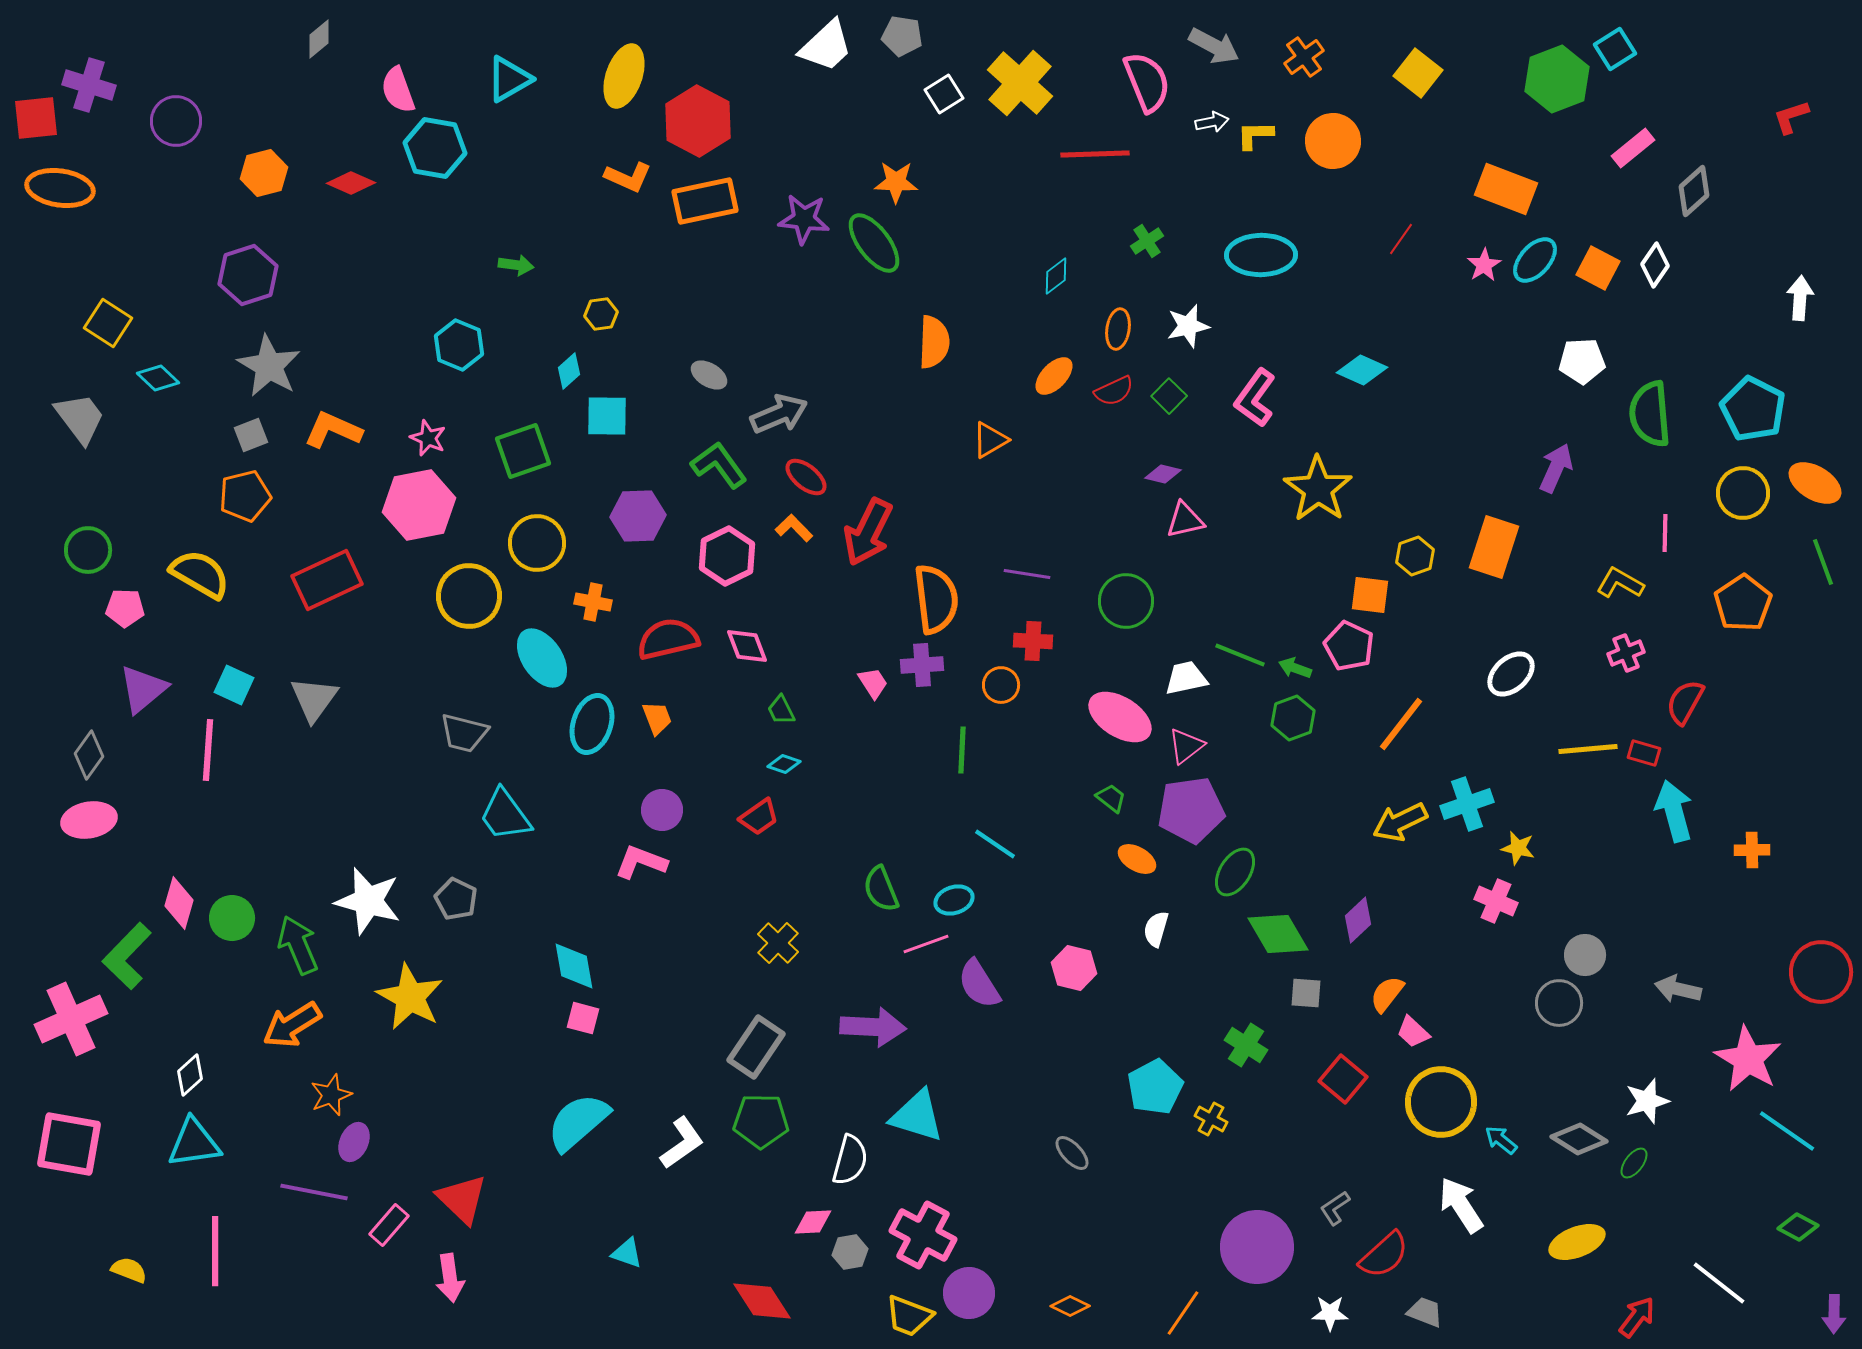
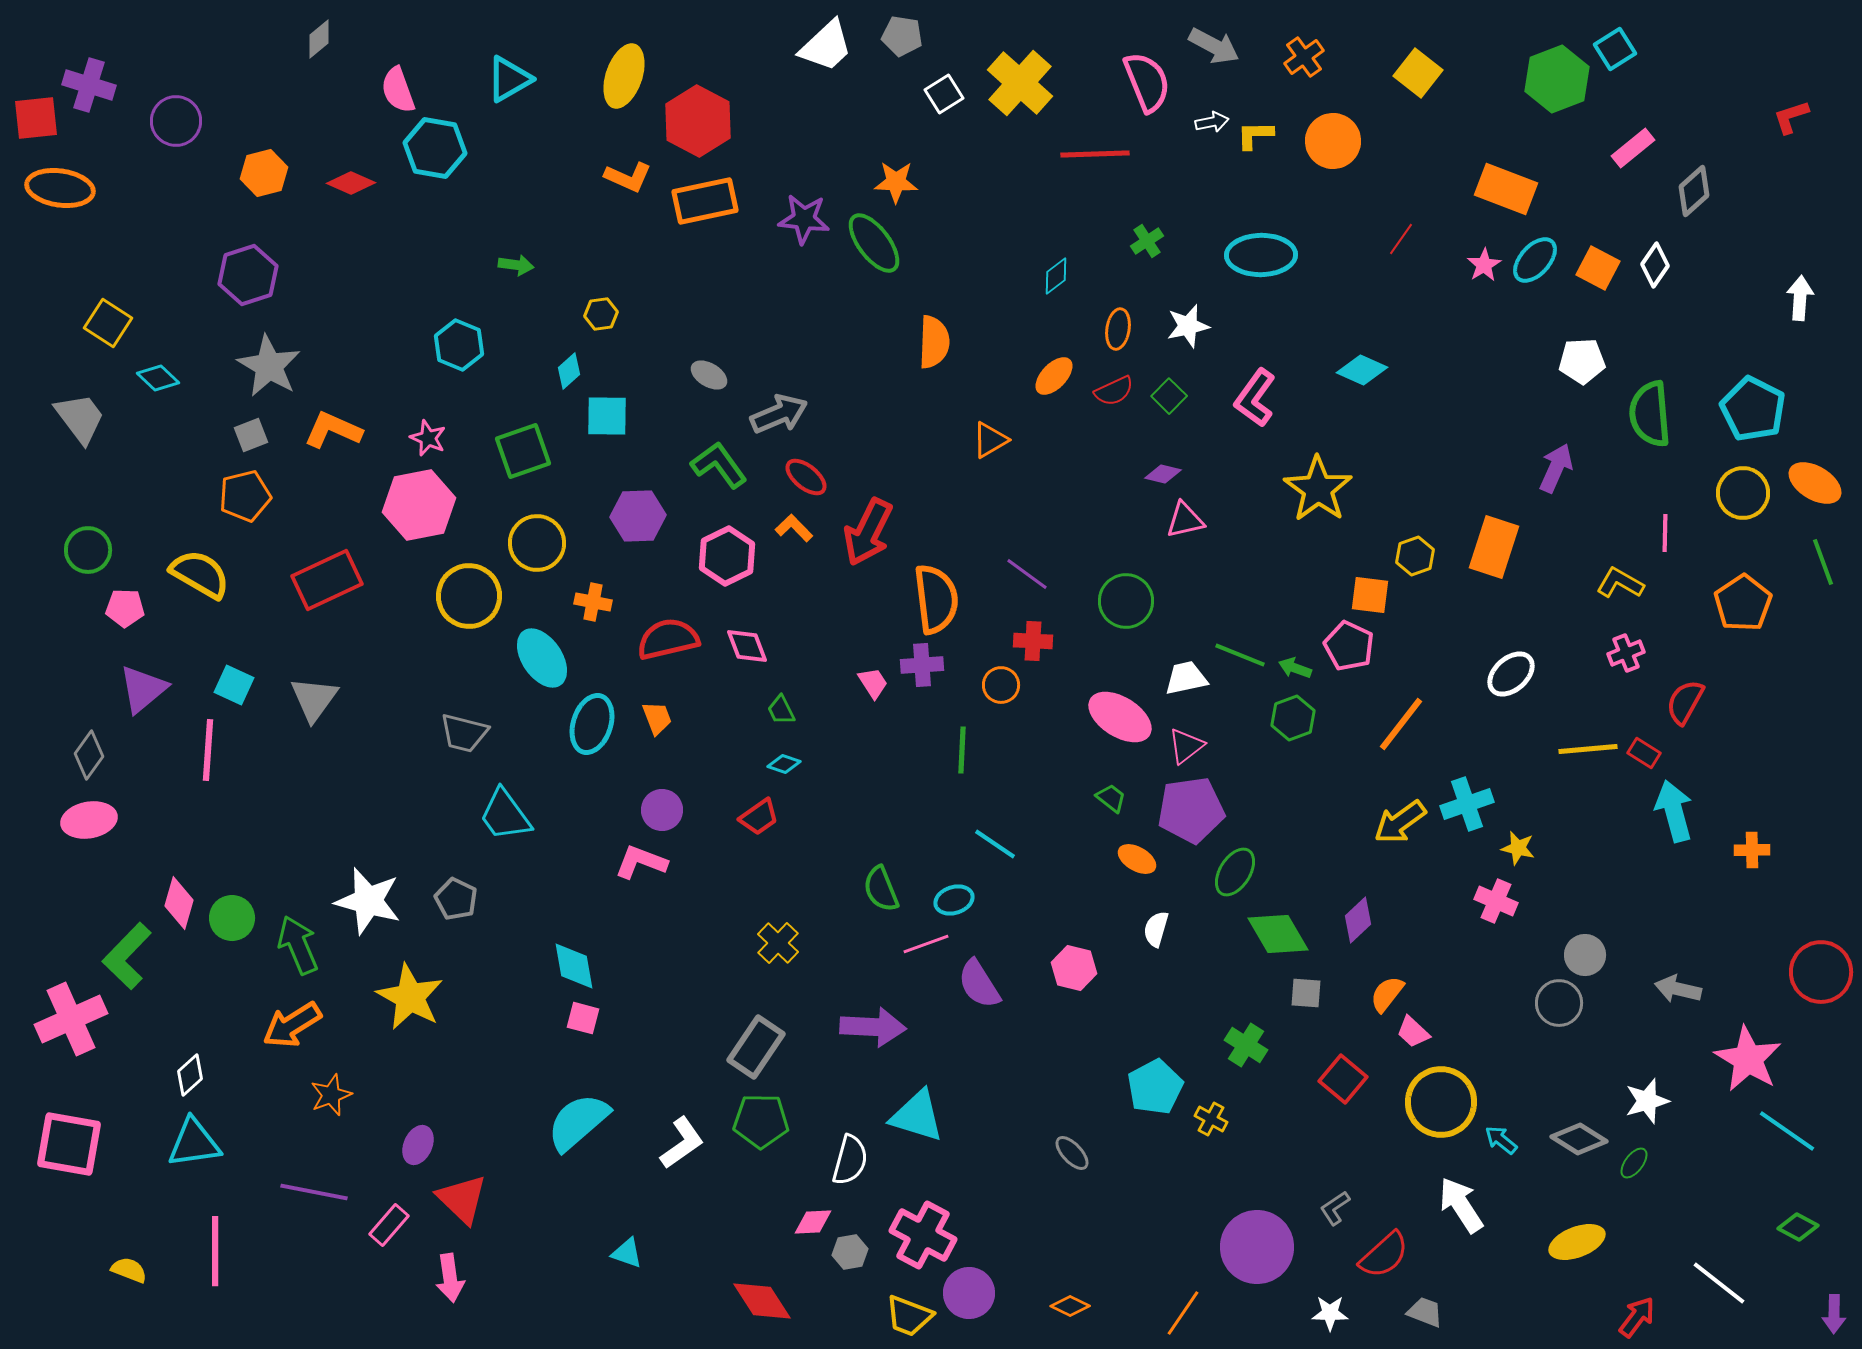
purple line at (1027, 574): rotated 27 degrees clockwise
red rectangle at (1644, 753): rotated 16 degrees clockwise
yellow arrow at (1400, 822): rotated 10 degrees counterclockwise
purple ellipse at (354, 1142): moved 64 px right, 3 px down
